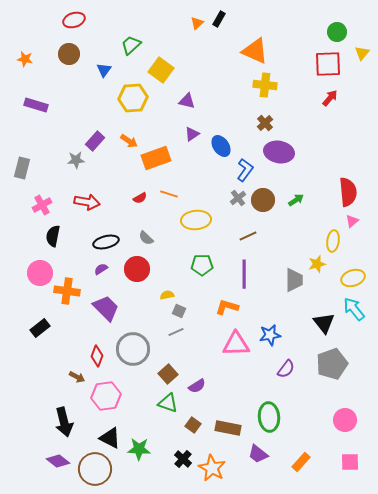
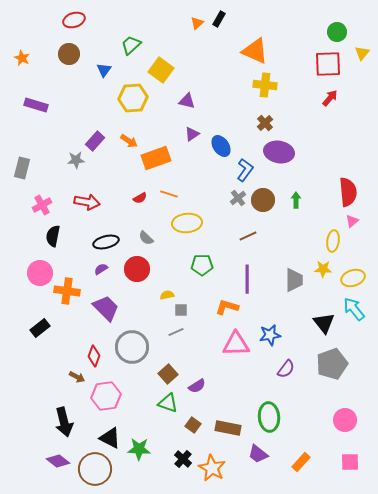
orange star at (25, 59): moved 3 px left, 1 px up; rotated 14 degrees clockwise
green arrow at (296, 200): rotated 56 degrees counterclockwise
yellow ellipse at (196, 220): moved 9 px left, 3 px down
yellow star at (317, 264): moved 6 px right, 5 px down; rotated 18 degrees clockwise
purple line at (244, 274): moved 3 px right, 5 px down
gray square at (179, 311): moved 2 px right, 1 px up; rotated 24 degrees counterclockwise
gray circle at (133, 349): moved 1 px left, 2 px up
red diamond at (97, 356): moved 3 px left
